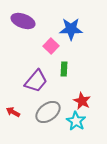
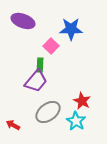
green rectangle: moved 24 px left, 4 px up
red arrow: moved 13 px down
